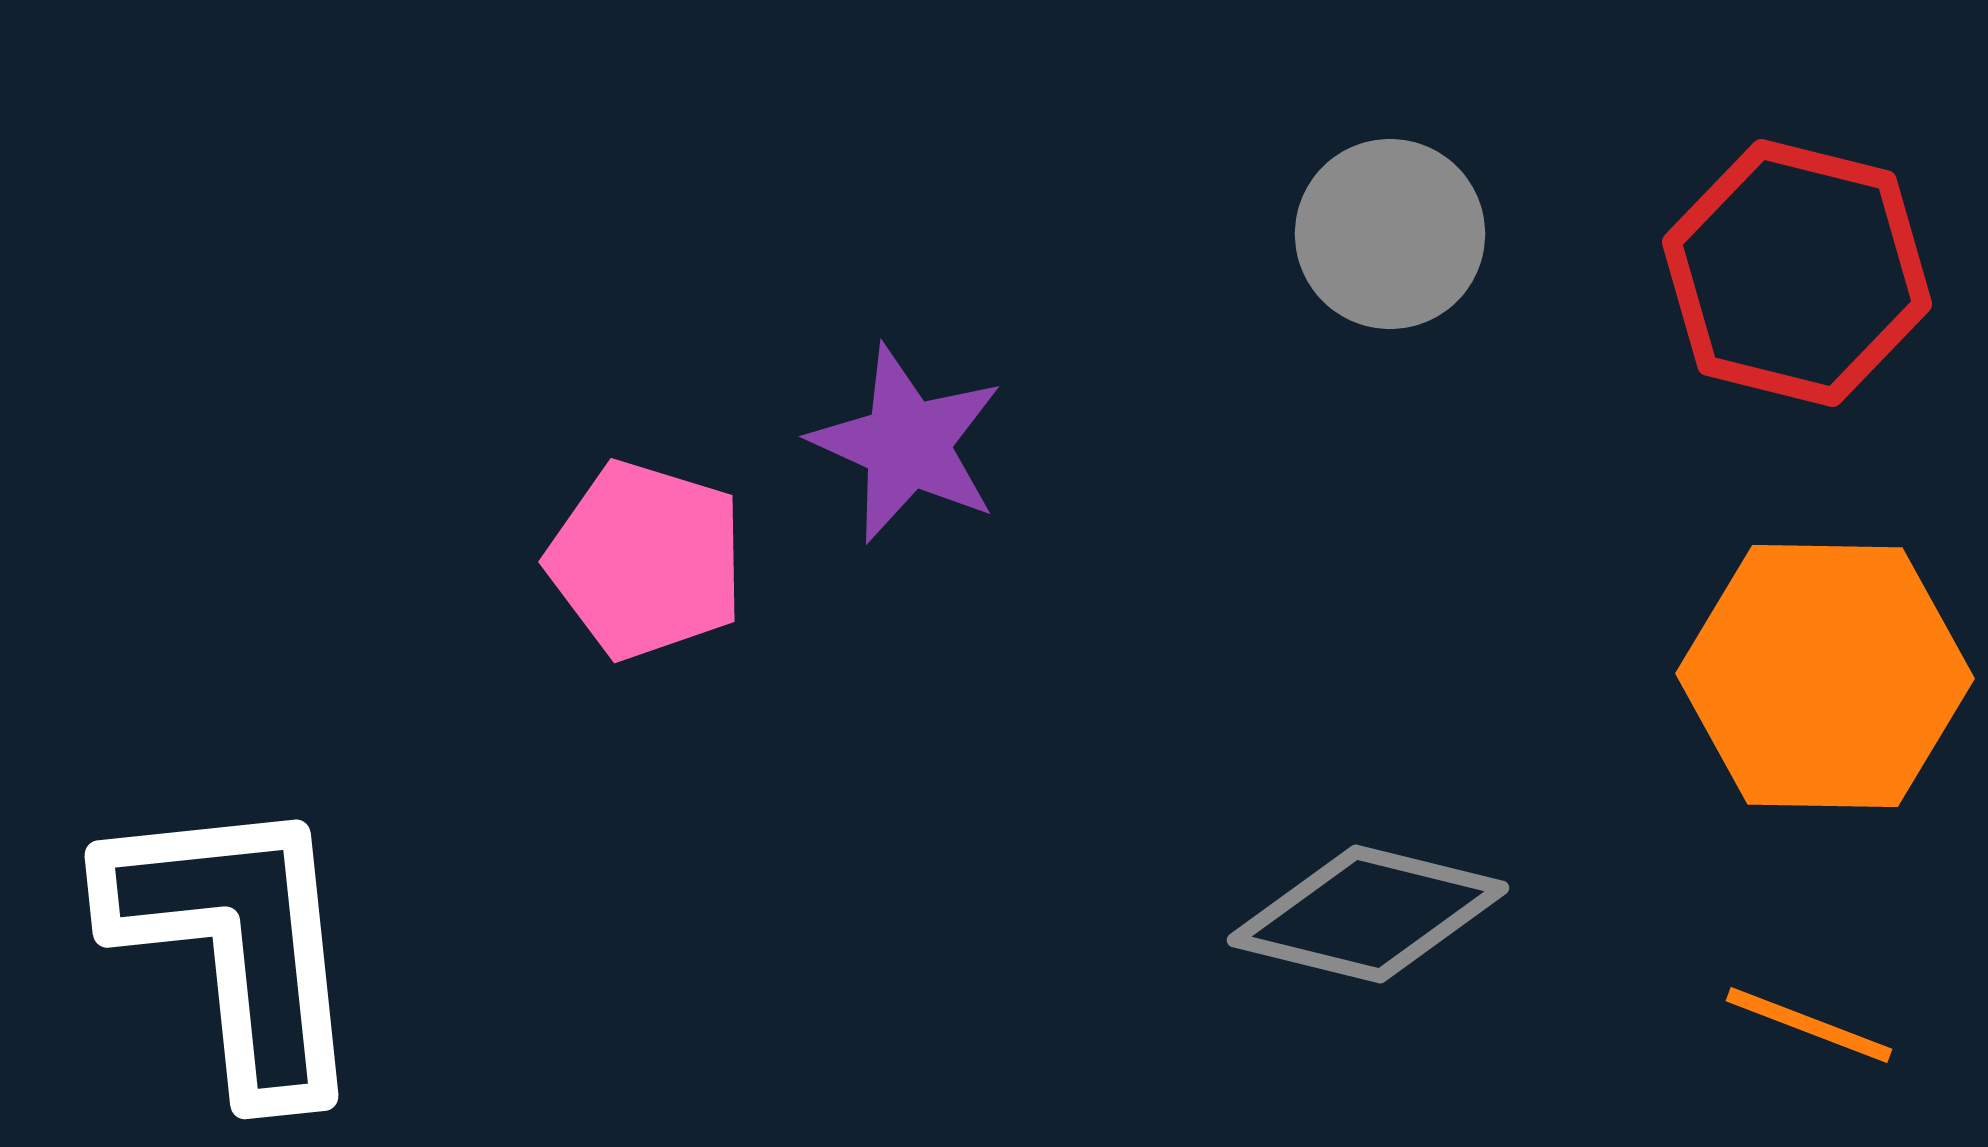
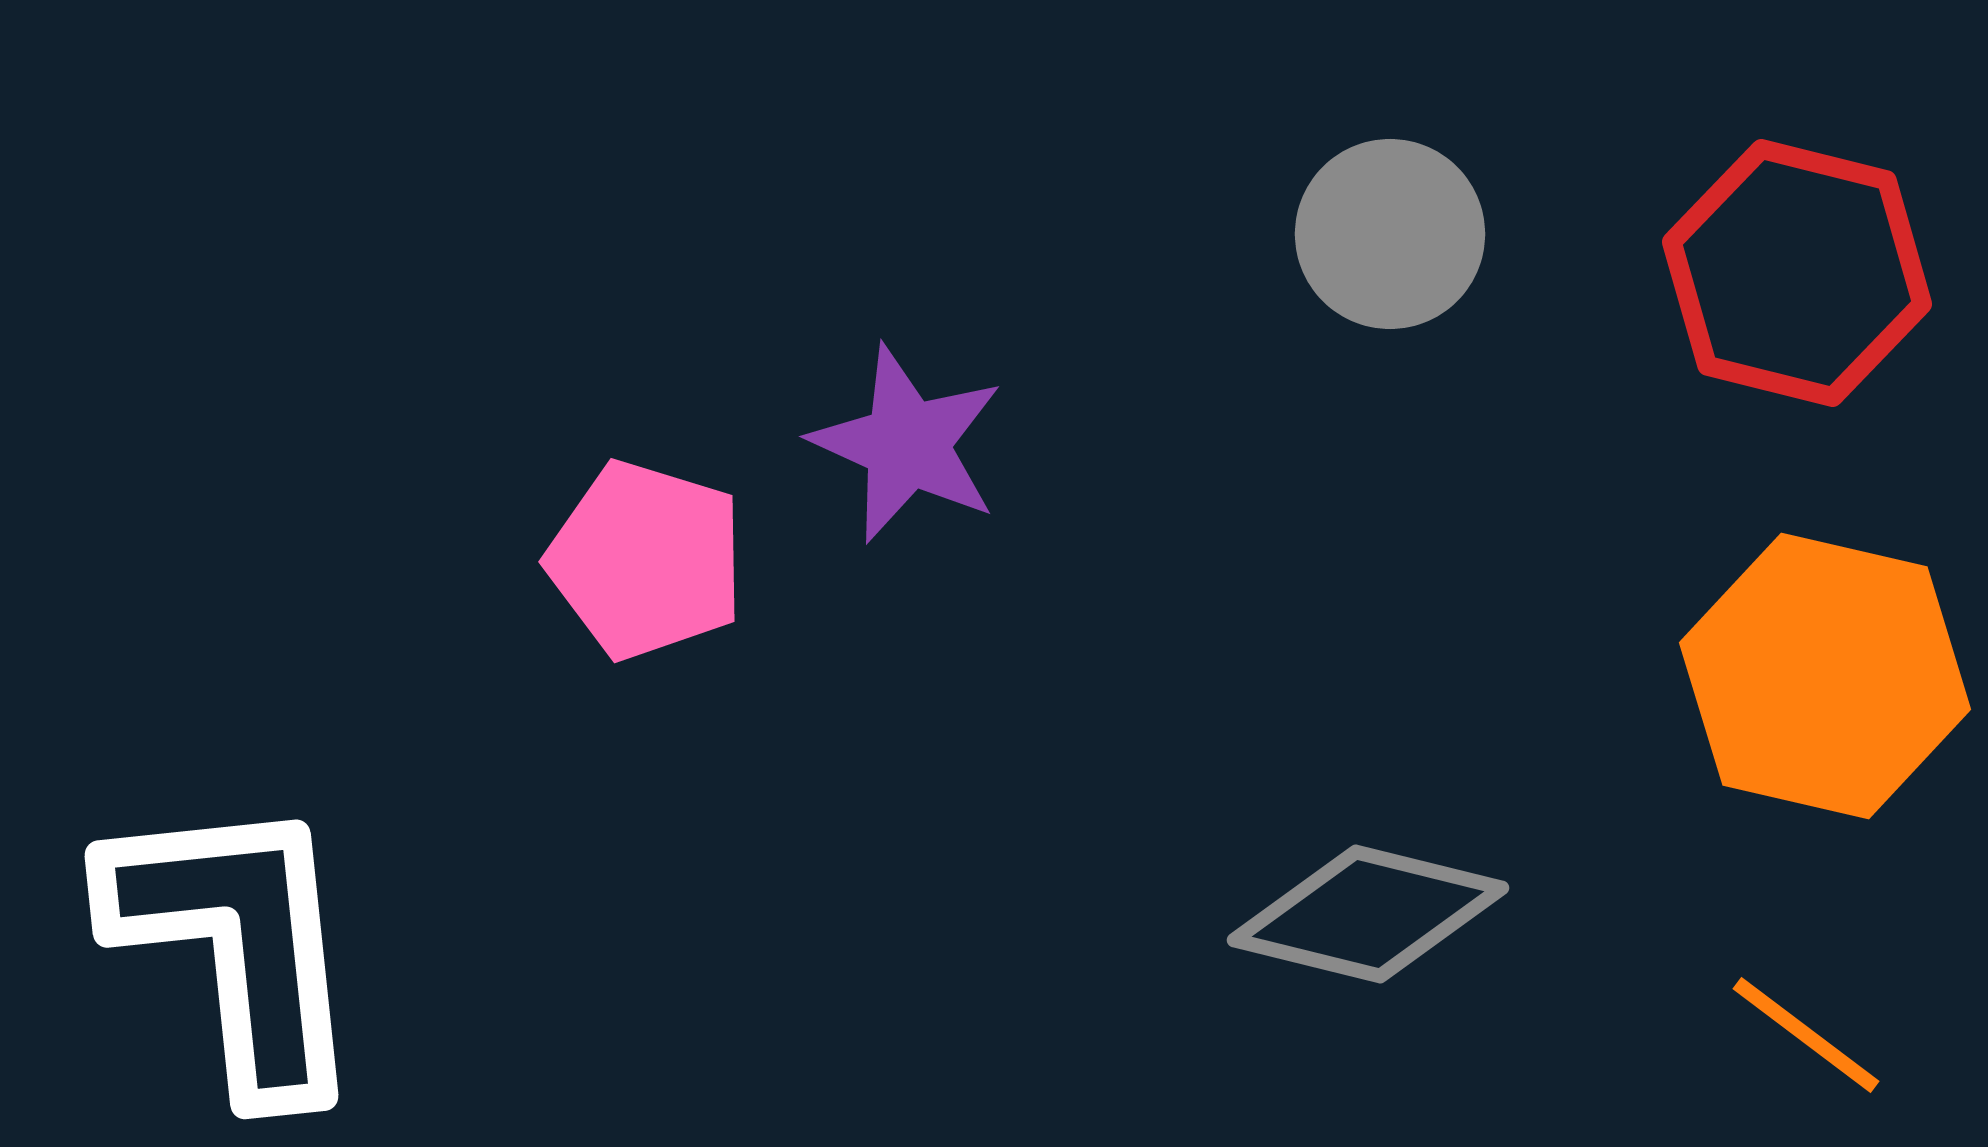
orange hexagon: rotated 12 degrees clockwise
orange line: moved 3 px left, 10 px down; rotated 16 degrees clockwise
